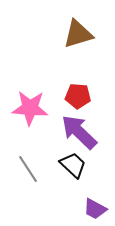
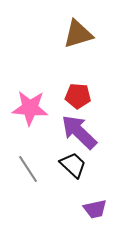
purple trapezoid: rotated 40 degrees counterclockwise
